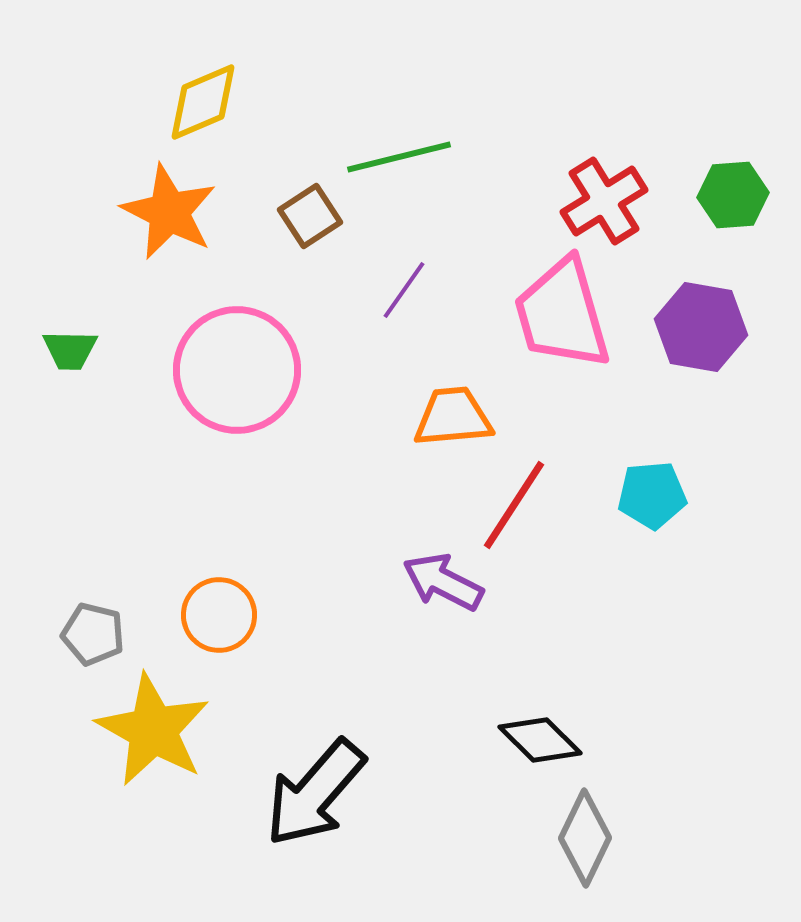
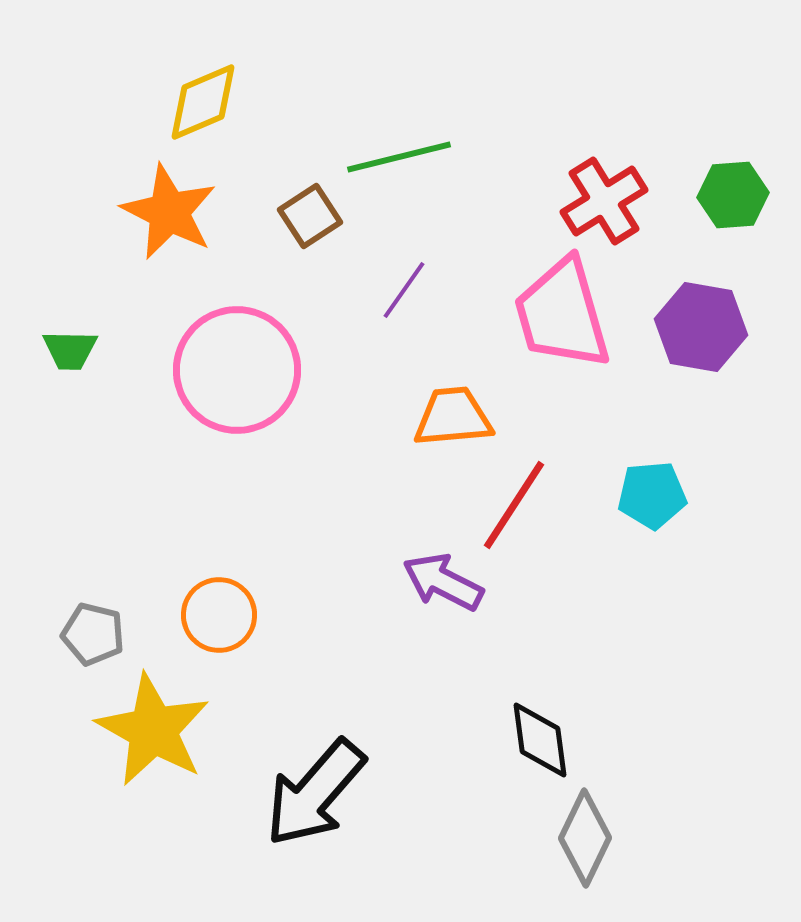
black diamond: rotated 38 degrees clockwise
